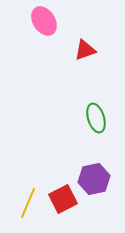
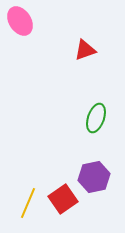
pink ellipse: moved 24 px left
green ellipse: rotated 36 degrees clockwise
purple hexagon: moved 2 px up
red square: rotated 8 degrees counterclockwise
